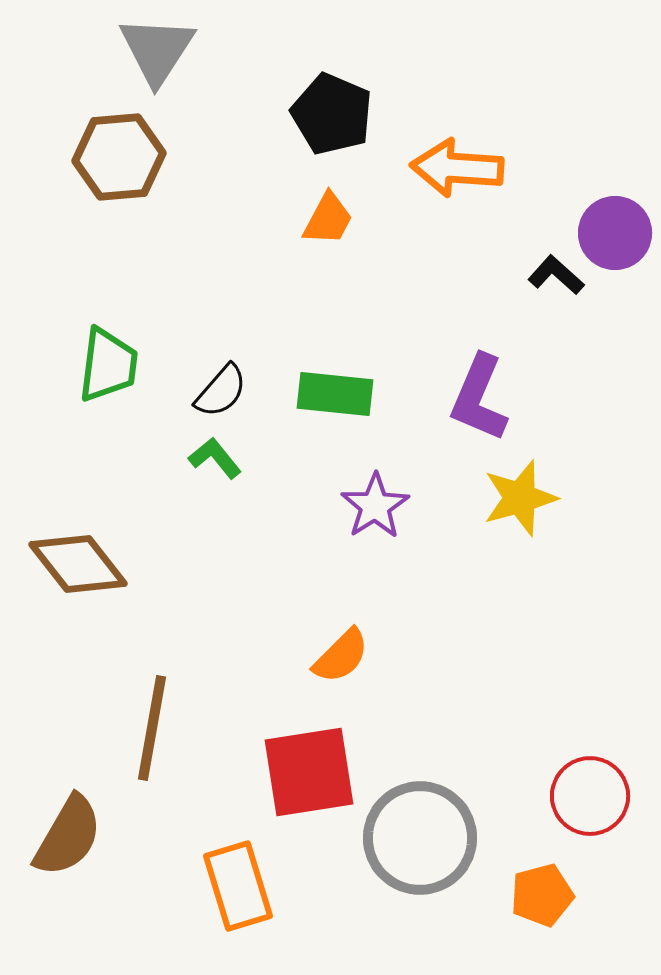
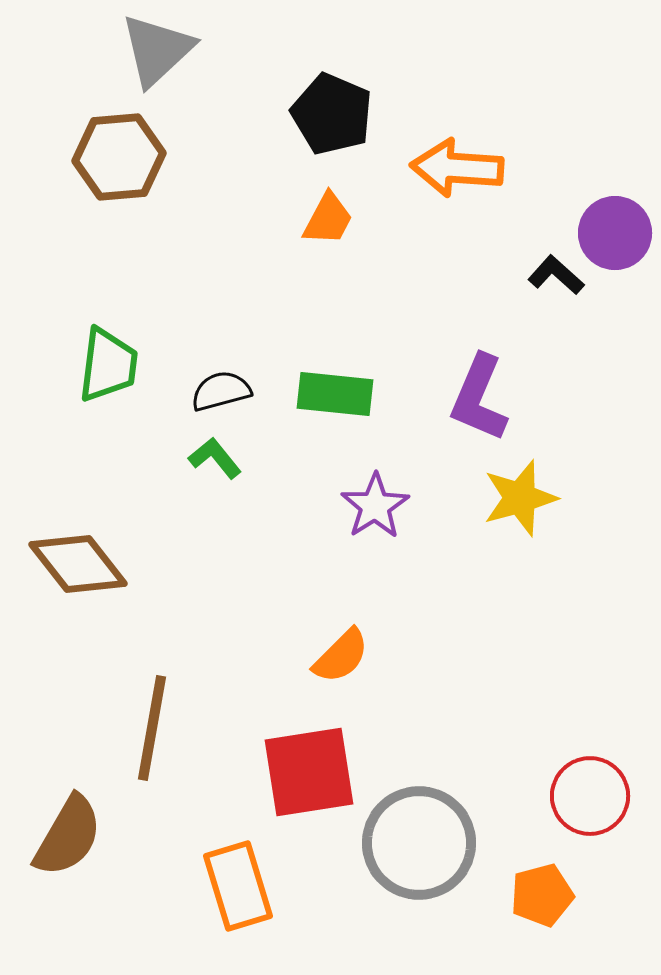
gray triangle: rotated 14 degrees clockwise
black semicircle: rotated 146 degrees counterclockwise
gray circle: moved 1 px left, 5 px down
